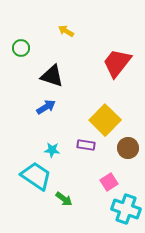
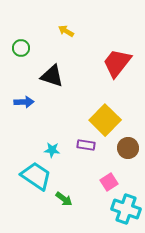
blue arrow: moved 22 px left, 5 px up; rotated 30 degrees clockwise
